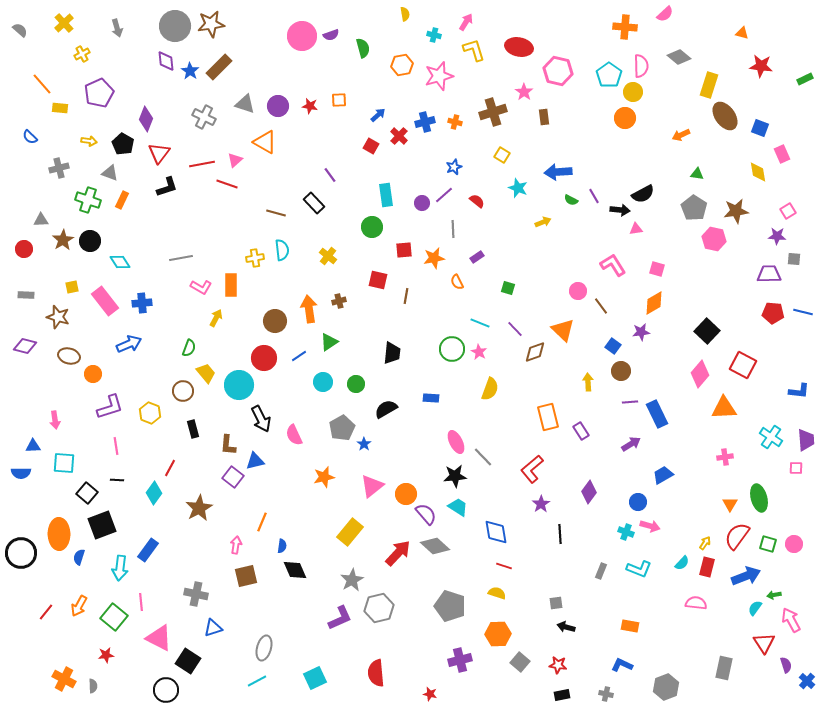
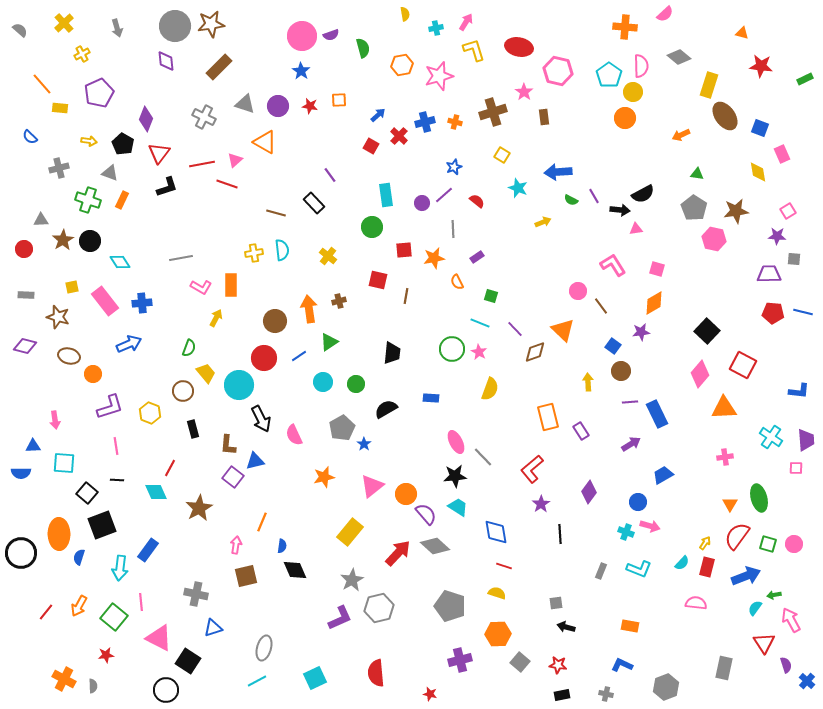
cyan cross at (434, 35): moved 2 px right, 7 px up; rotated 24 degrees counterclockwise
blue star at (190, 71): moved 111 px right
yellow cross at (255, 258): moved 1 px left, 5 px up
green square at (508, 288): moved 17 px left, 8 px down
cyan diamond at (154, 493): moved 2 px right, 1 px up; rotated 60 degrees counterclockwise
